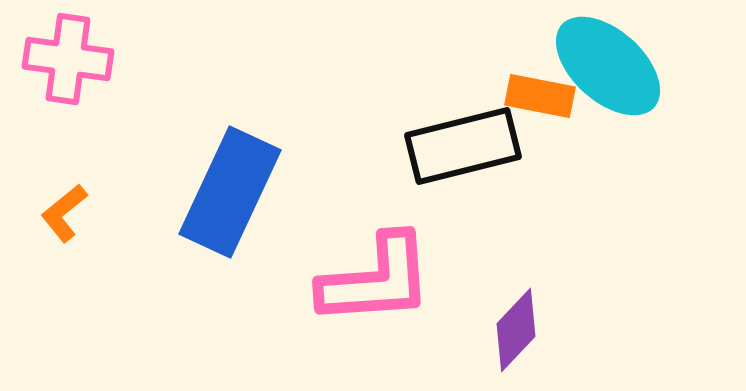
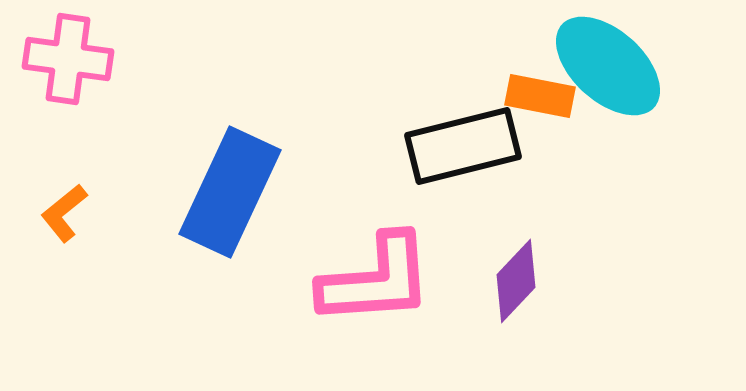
purple diamond: moved 49 px up
